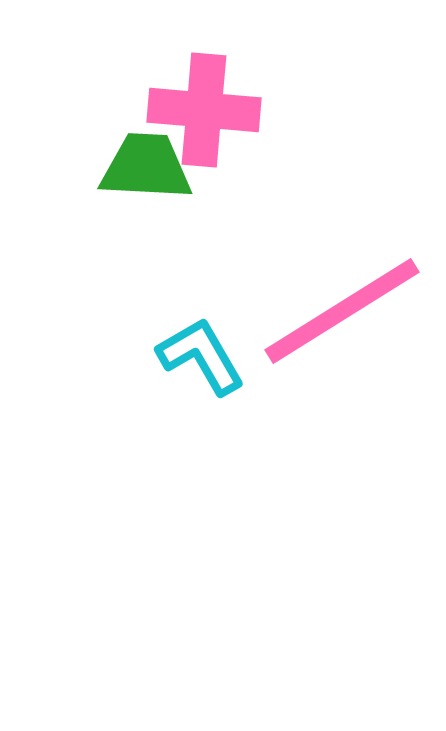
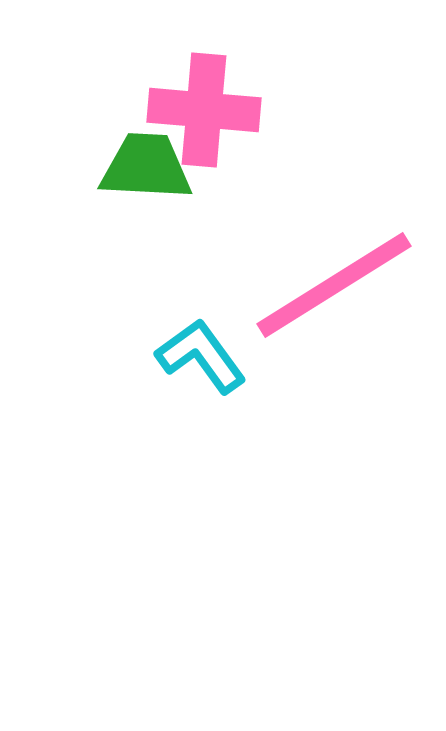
pink line: moved 8 px left, 26 px up
cyan L-shape: rotated 6 degrees counterclockwise
